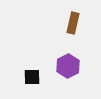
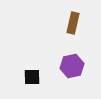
purple hexagon: moved 4 px right; rotated 15 degrees clockwise
